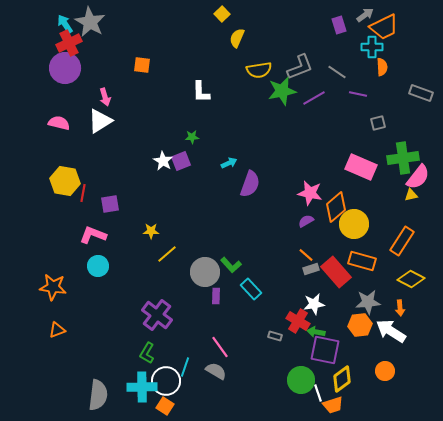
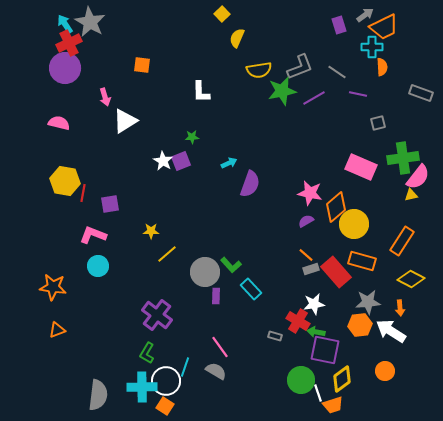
white triangle at (100, 121): moved 25 px right
